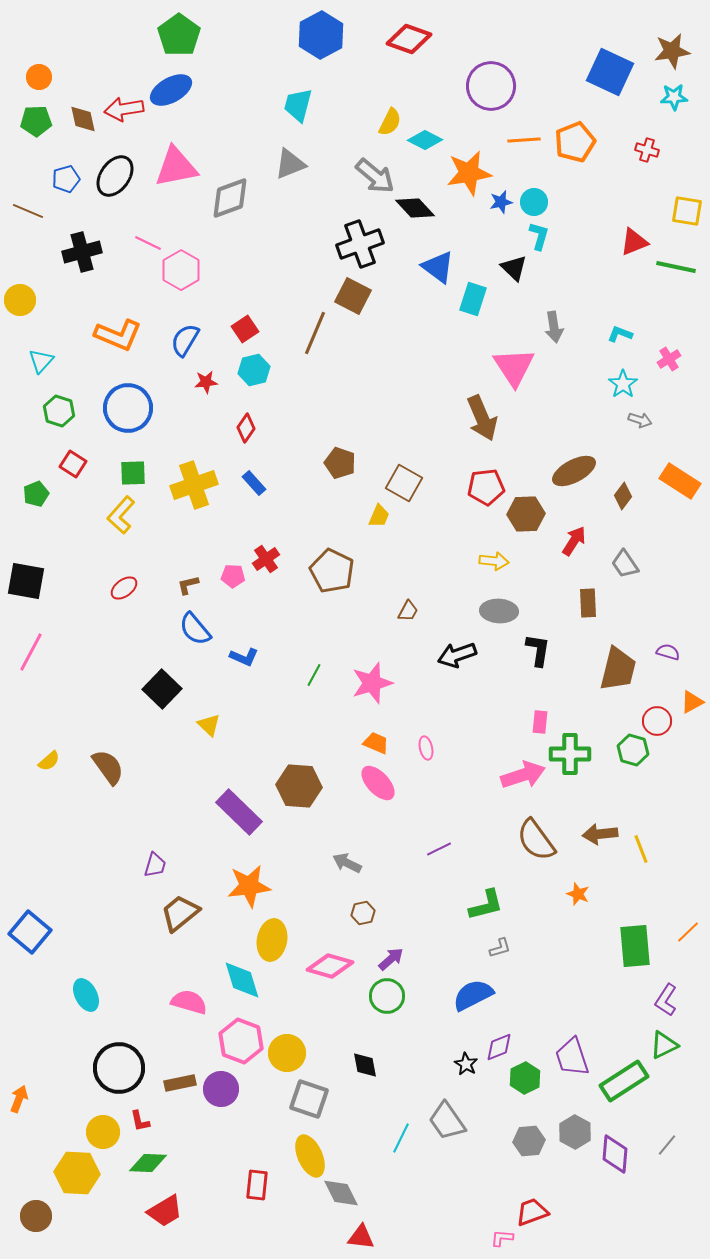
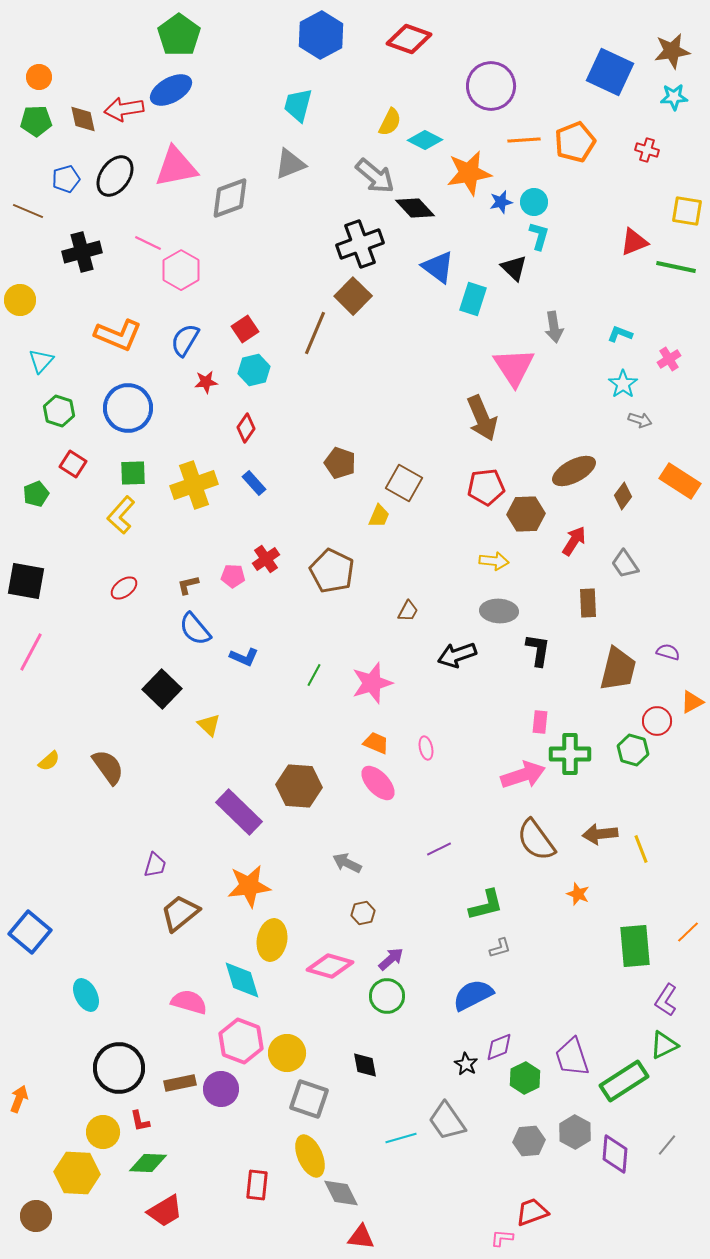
brown square at (353, 296): rotated 18 degrees clockwise
cyan line at (401, 1138): rotated 48 degrees clockwise
